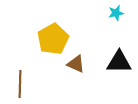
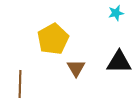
brown triangle: moved 4 px down; rotated 36 degrees clockwise
